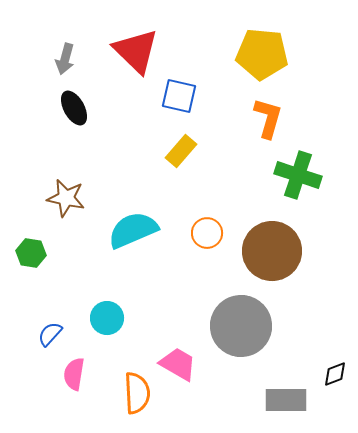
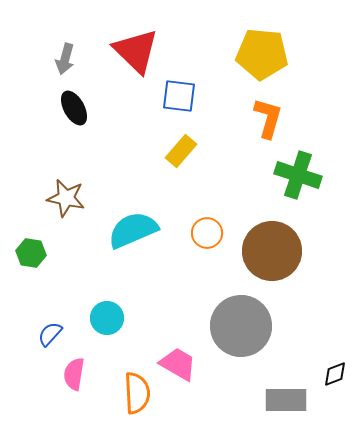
blue square: rotated 6 degrees counterclockwise
